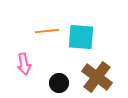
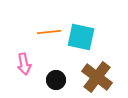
orange line: moved 2 px right, 1 px down
cyan square: rotated 8 degrees clockwise
black circle: moved 3 px left, 3 px up
